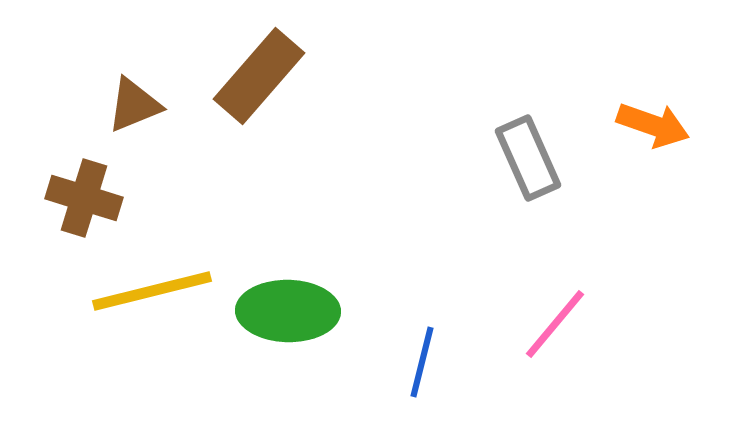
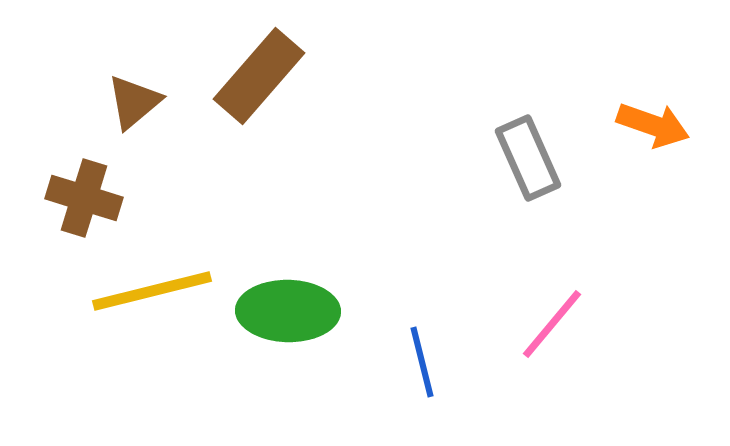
brown triangle: moved 3 px up; rotated 18 degrees counterclockwise
pink line: moved 3 px left
blue line: rotated 28 degrees counterclockwise
